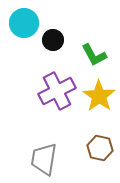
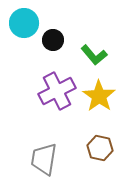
green L-shape: rotated 12 degrees counterclockwise
